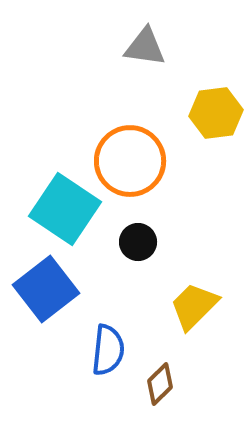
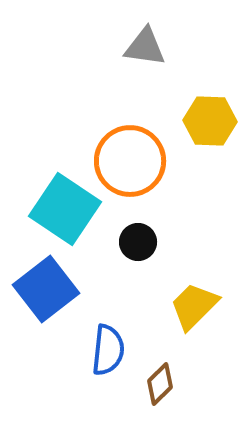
yellow hexagon: moved 6 px left, 8 px down; rotated 9 degrees clockwise
